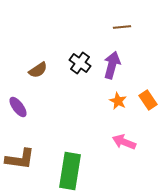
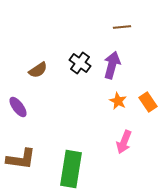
orange rectangle: moved 2 px down
pink arrow: rotated 90 degrees counterclockwise
brown L-shape: moved 1 px right
green rectangle: moved 1 px right, 2 px up
